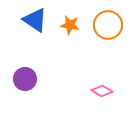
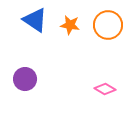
pink diamond: moved 3 px right, 2 px up
